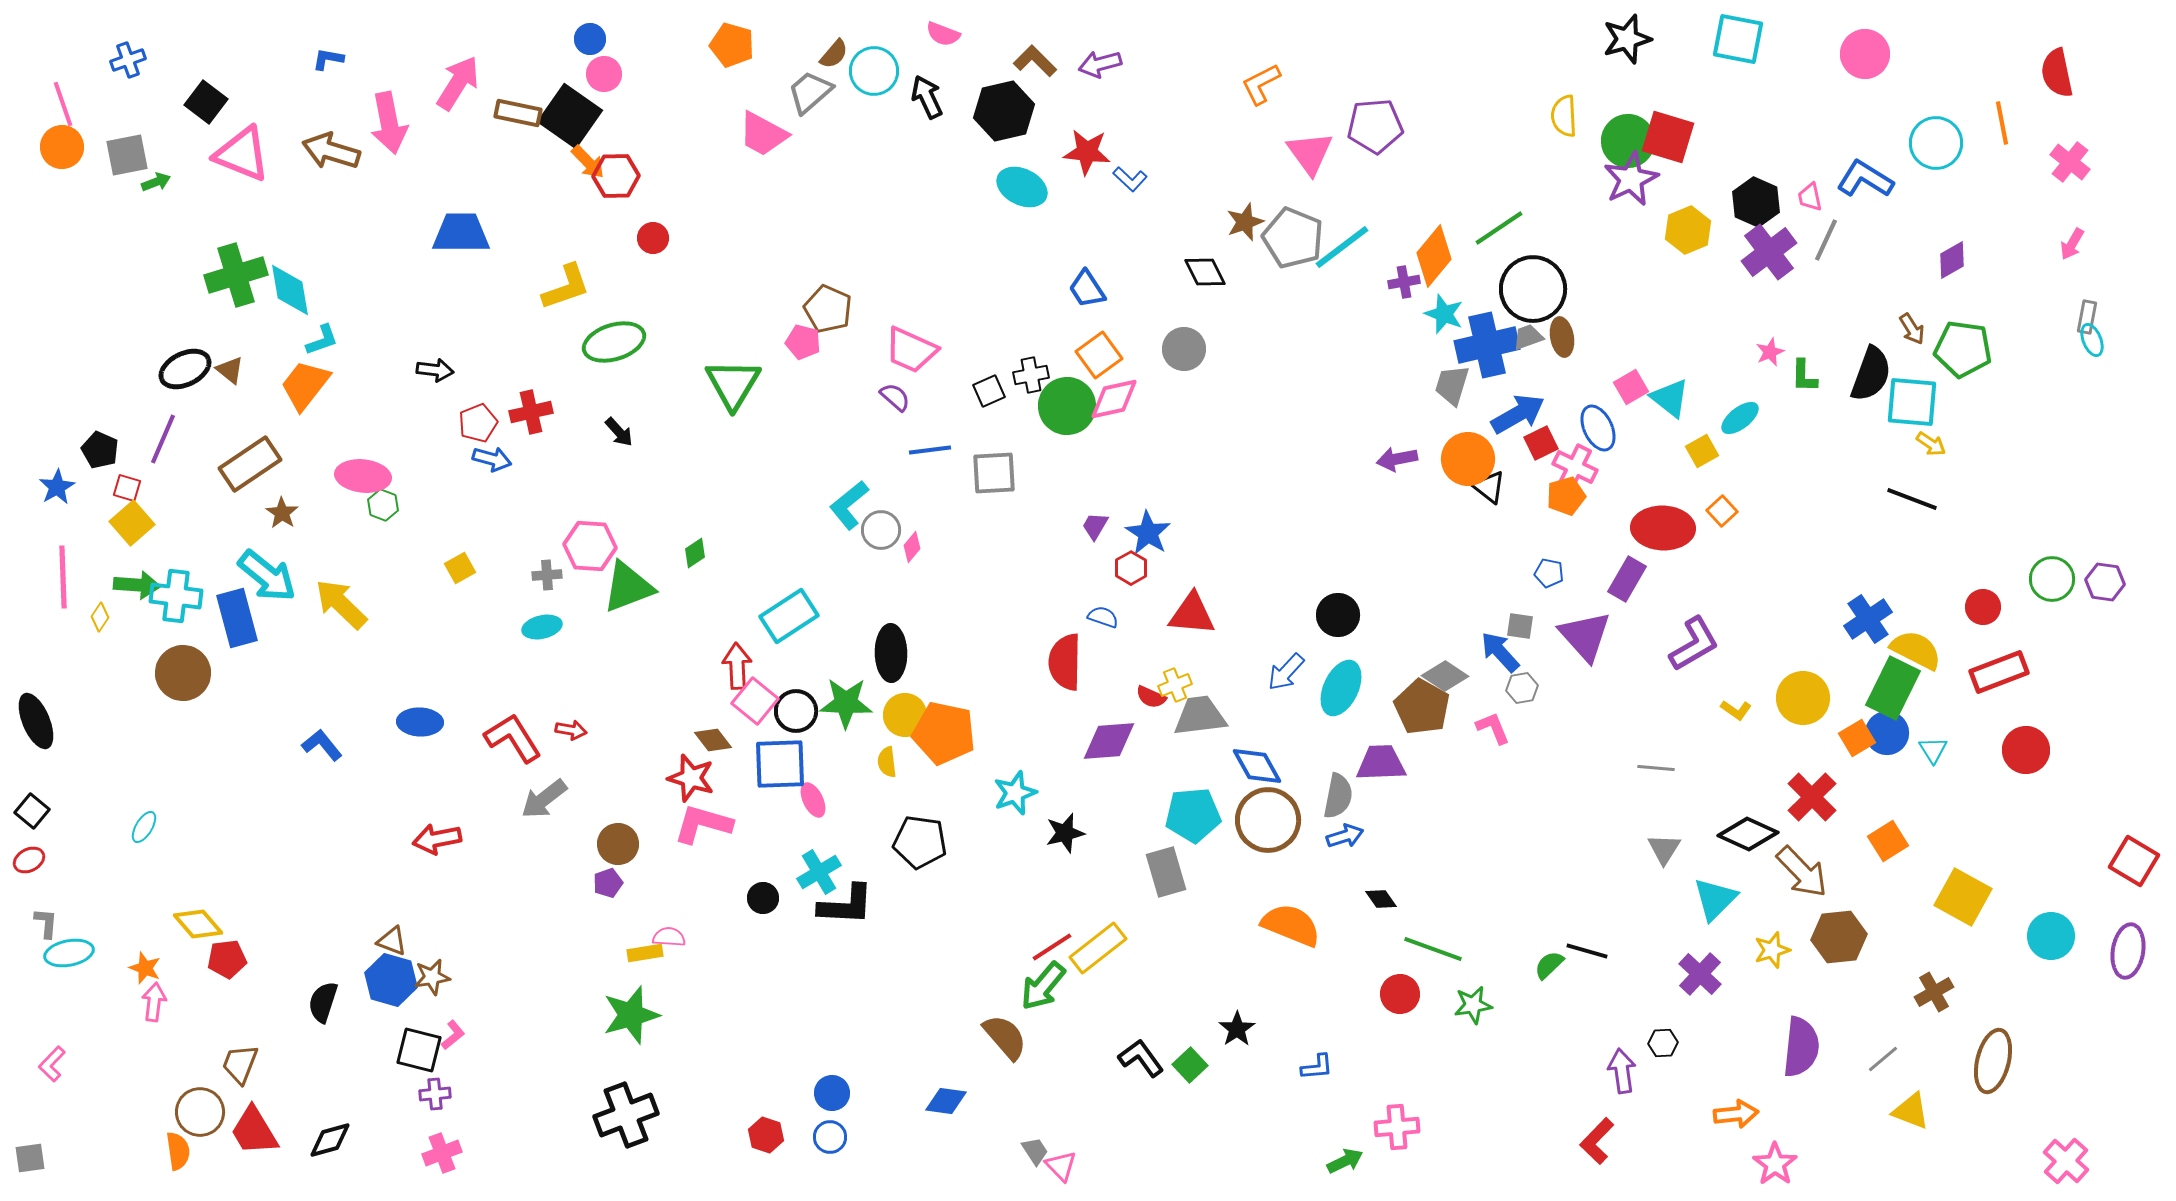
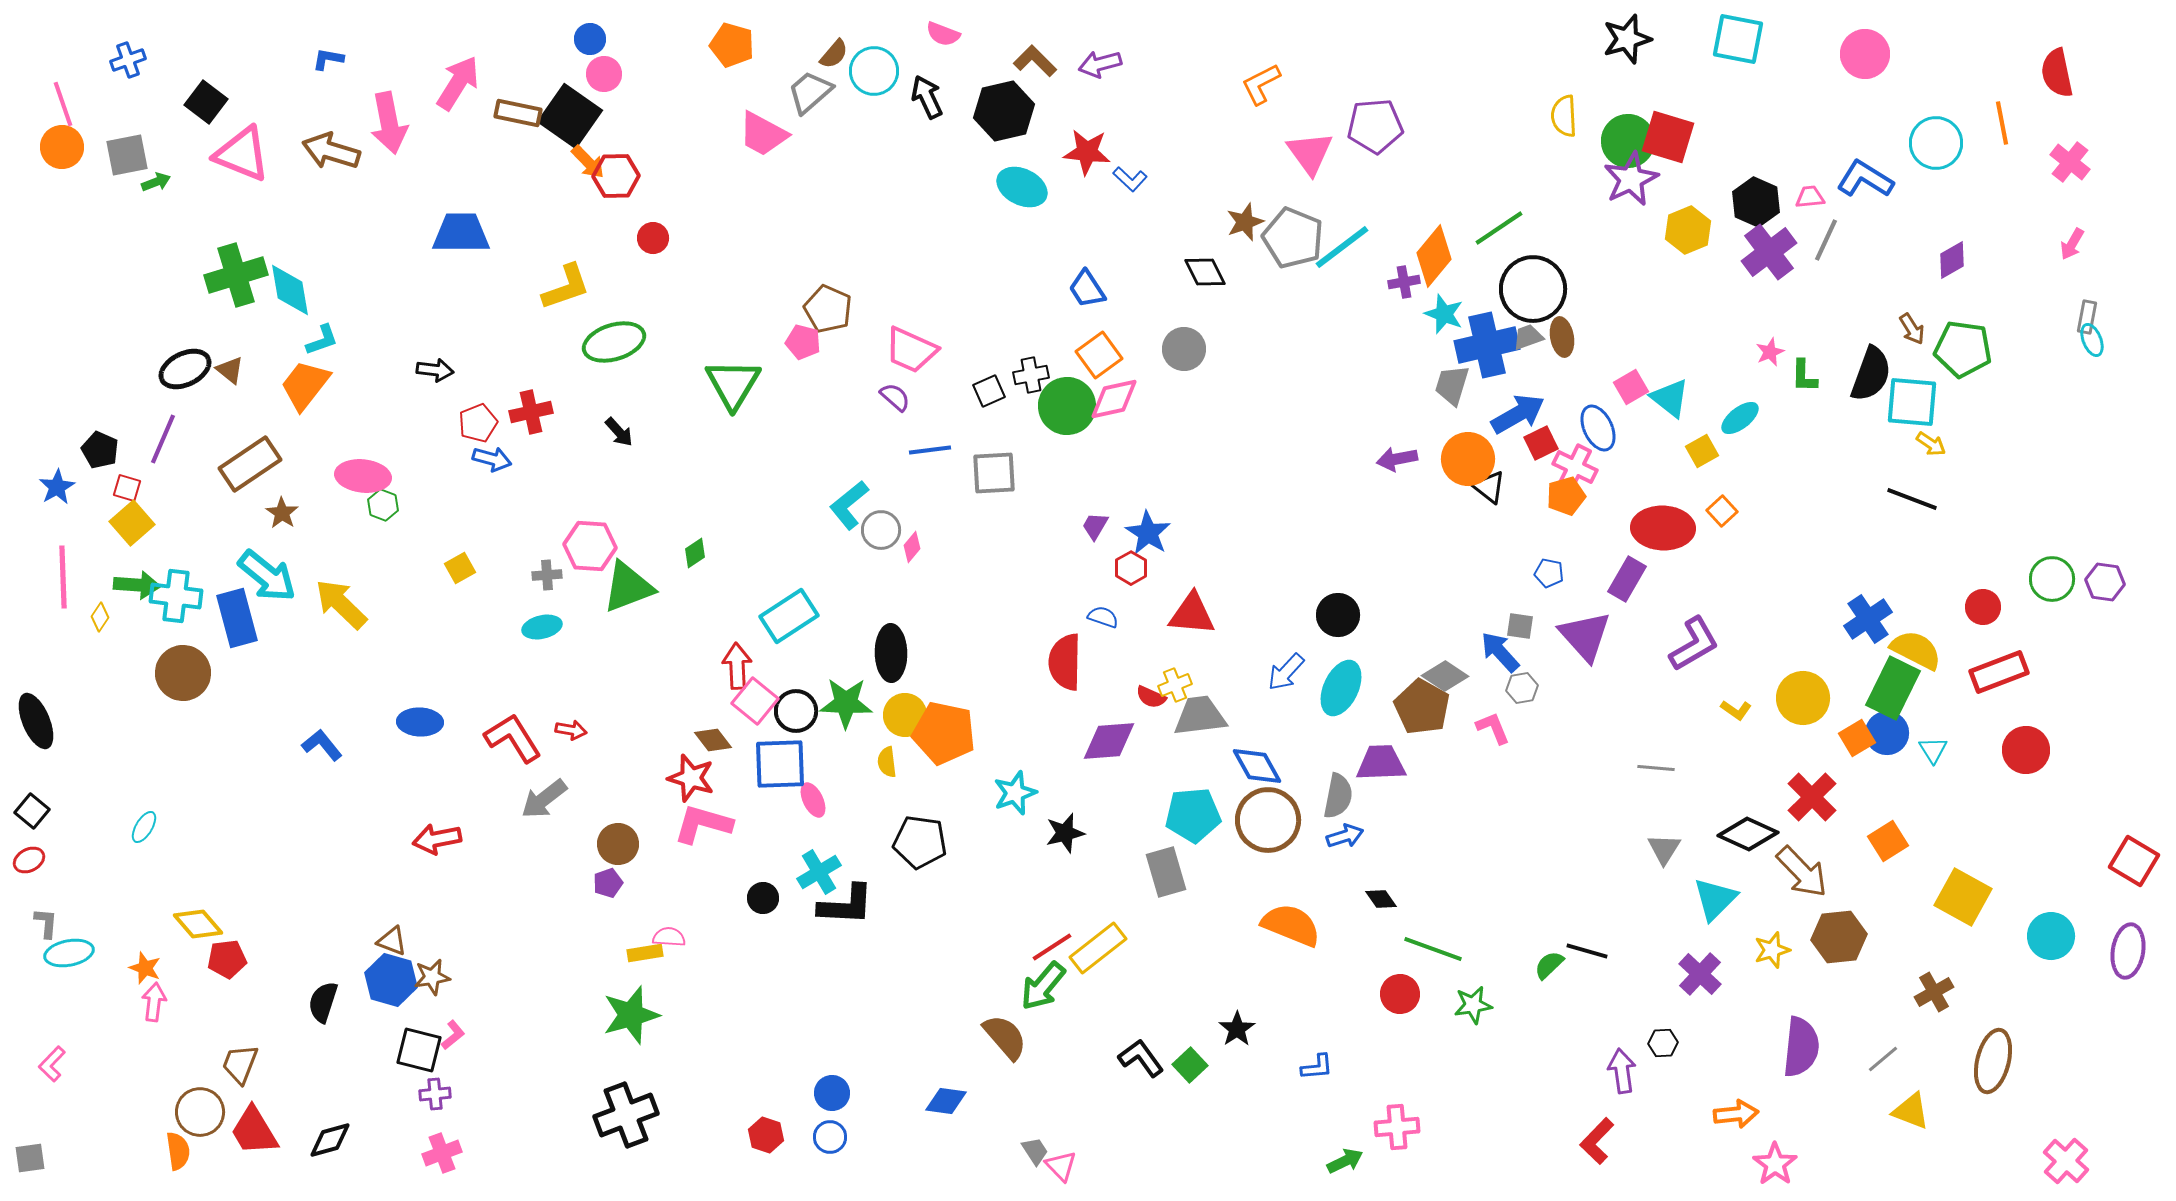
pink trapezoid at (1810, 197): rotated 96 degrees clockwise
